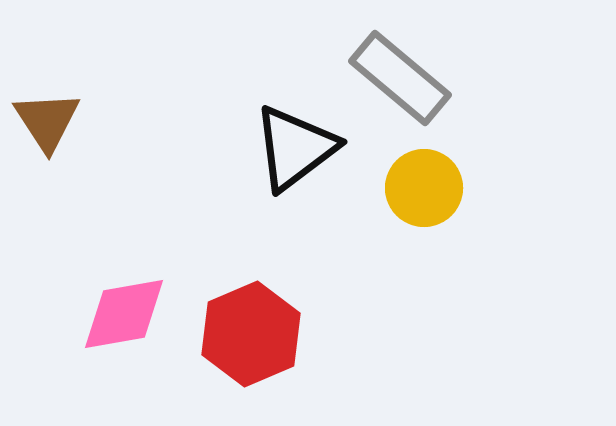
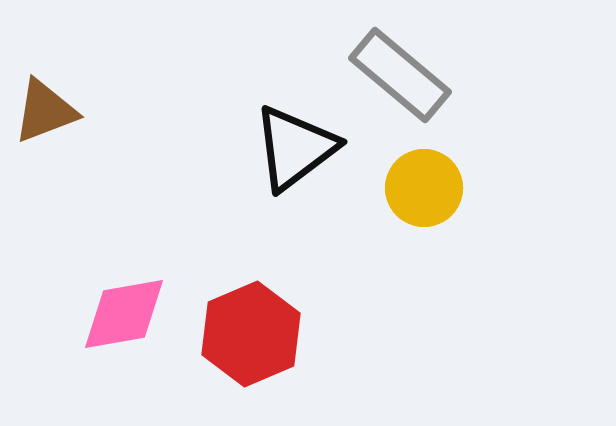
gray rectangle: moved 3 px up
brown triangle: moved 2 px left, 10 px up; rotated 42 degrees clockwise
